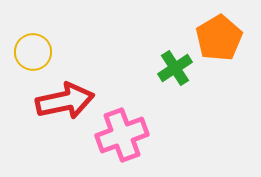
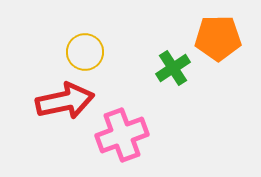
orange pentagon: moved 1 px left; rotated 30 degrees clockwise
yellow circle: moved 52 px right
green cross: moved 2 px left
